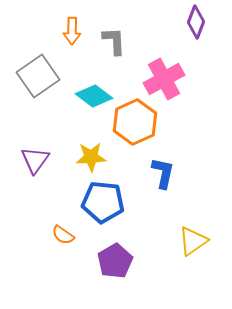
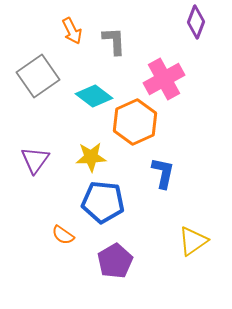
orange arrow: rotated 28 degrees counterclockwise
